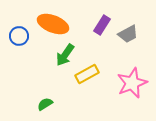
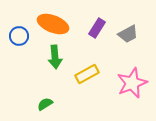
purple rectangle: moved 5 px left, 3 px down
green arrow: moved 10 px left, 2 px down; rotated 40 degrees counterclockwise
